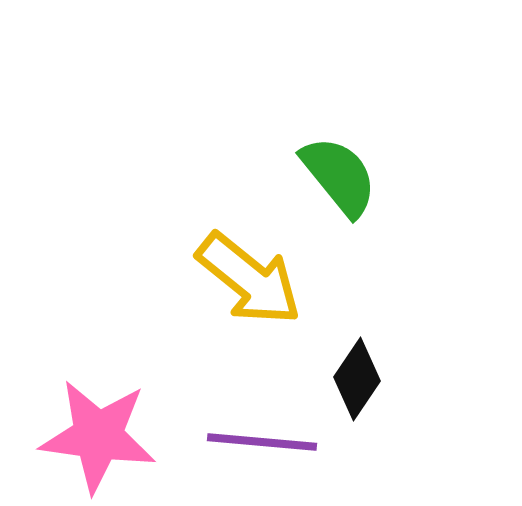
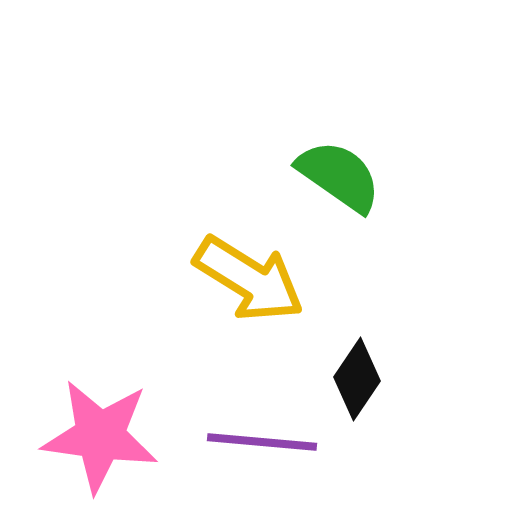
green semicircle: rotated 16 degrees counterclockwise
yellow arrow: rotated 7 degrees counterclockwise
pink star: moved 2 px right
